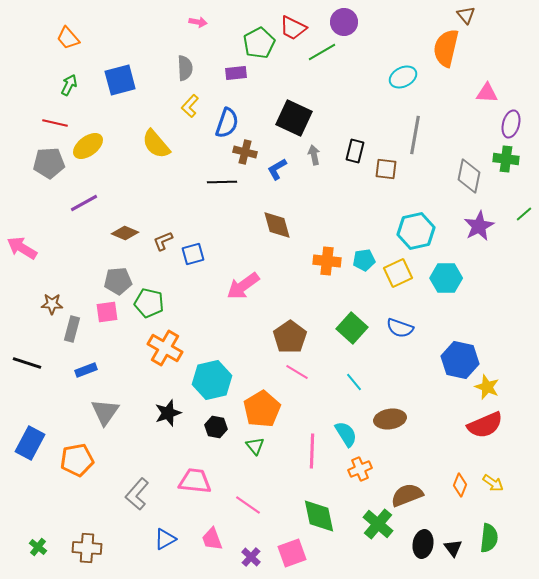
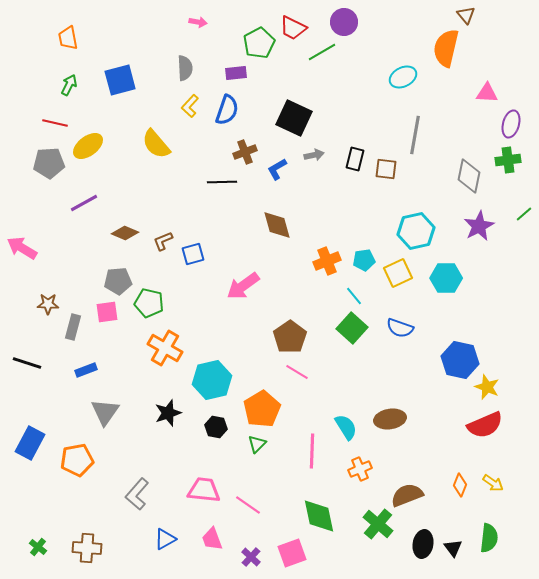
orange trapezoid at (68, 38): rotated 30 degrees clockwise
blue semicircle at (227, 123): moved 13 px up
black rectangle at (355, 151): moved 8 px down
brown cross at (245, 152): rotated 35 degrees counterclockwise
gray arrow at (314, 155): rotated 90 degrees clockwise
green cross at (506, 159): moved 2 px right, 1 px down; rotated 15 degrees counterclockwise
orange cross at (327, 261): rotated 28 degrees counterclockwise
brown star at (52, 304): moved 4 px left
gray rectangle at (72, 329): moved 1 px right, 2 px up
cyan line at (354, 382): moved 86 px up
cyan semicircle at (346, 434): moved 7 px up
green triangle at (255, 446): moved 2 px right, 2 px up; rotated 24 degrees clockwise
pink trapezoid at (195, 481): moved 9 px right, 9 px down
